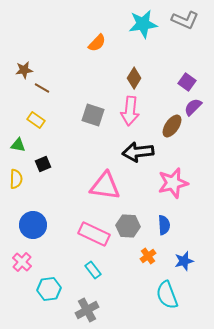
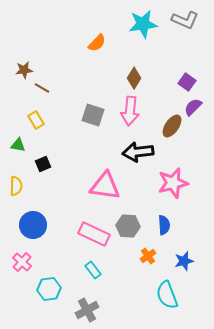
yellow rectangle: rotated 24 degrees clockwise
yellow semicircle: moved 7 px down
